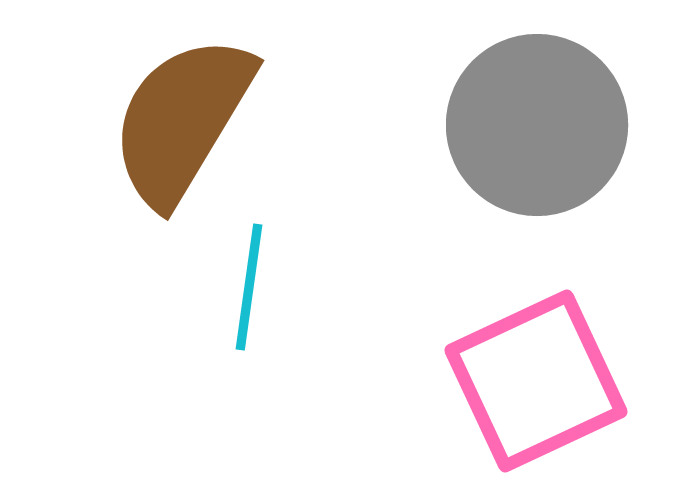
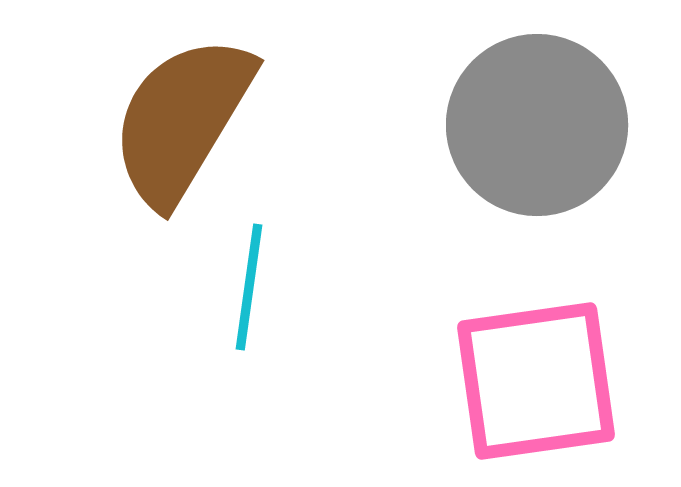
pink square: rotated 17 degrees clockwise
